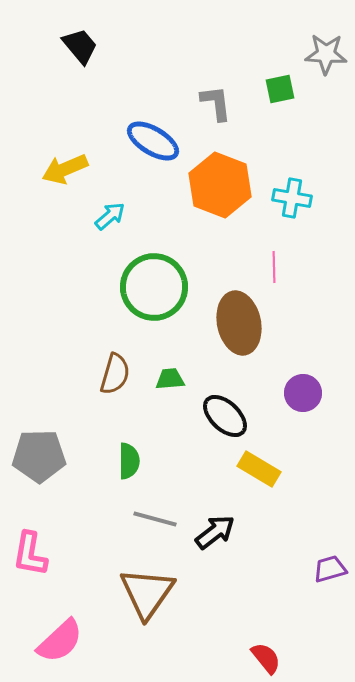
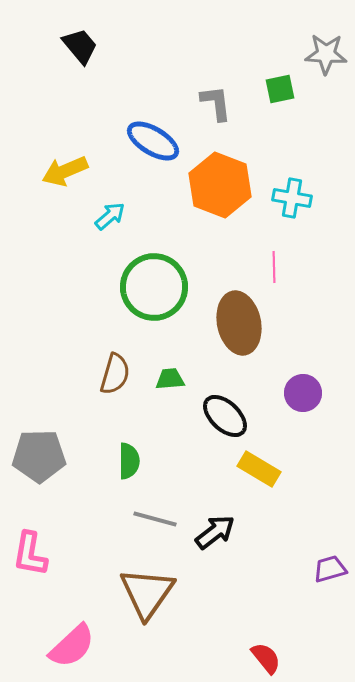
yellow arrow: moved 2 px down
pink semicircle: moved 12 px right, 5 px down
